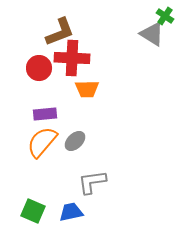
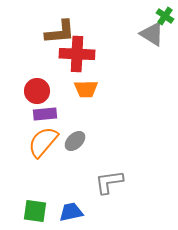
brown L-shape: rotated 16 degrees clockwise
red cross: moved 5 px right, 4 px up
red circle: moved 2 px left, 23 px down
orange trapezoid: moved 1 px left
orange semicircle: moved 1 px right
gray L-shape: moved 17 px right
green square: moved 2 px right; rotated 15 degrees counterclockwise
